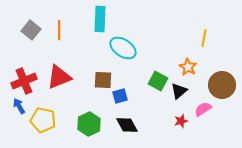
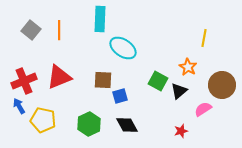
red star: moved 10 px down
